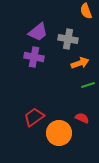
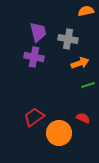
orange semicircle: rotated 98 degrees clockwise
purple trapezoid: rotated 65 degrees counterclockwise
red semicircle: moved 1 px right
